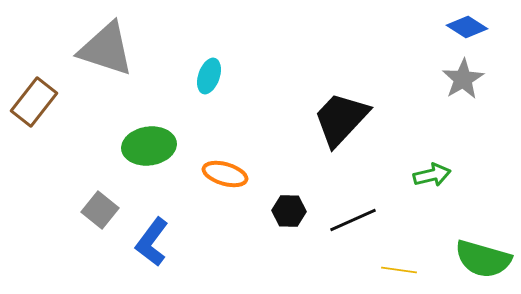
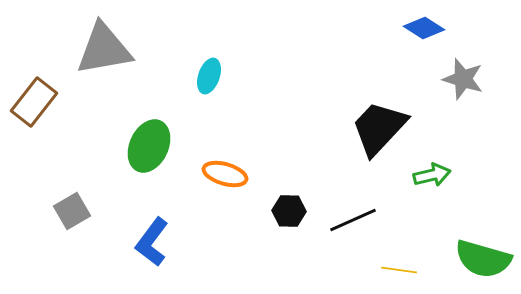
blue diamond: moved 43 px left, 1 px down
gray triangle: moved 2 px left; rotated 28 degrees counterclockwise
gray star: rotated 24 degrees counterclockwise
black trapezoid: moved 38 px right, 9 px down
green ellipse: rotated 57 degrees counterclockwise
gray square: moved 28 px left, 1 px down; rotated 21 degrees clockwise
